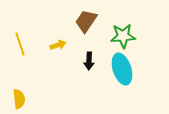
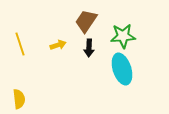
black arrow: moved 13 px up
